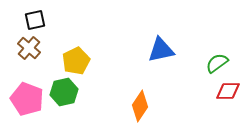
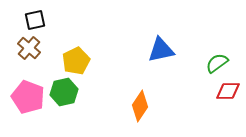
pink pentagon: moved 1 px right, 2 px up
